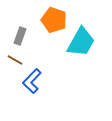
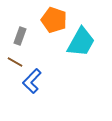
brown line: moved 2 px down
